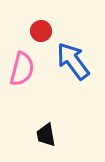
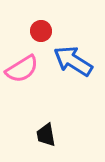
blue arrow: rotated 21 degrees counterclockwise
pink semicircle: rotated 44 degrees clockwise
